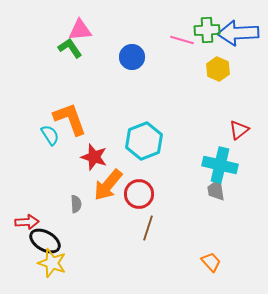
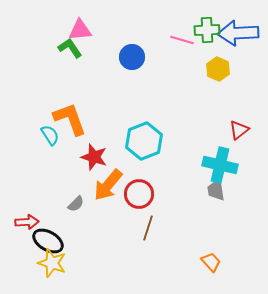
gray semicircle: rotated 48 degrees clockwise
black ellipse: moved 3 px right
